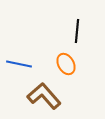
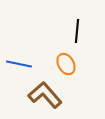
brown L-shape: moved 1 px right, 1 px up
